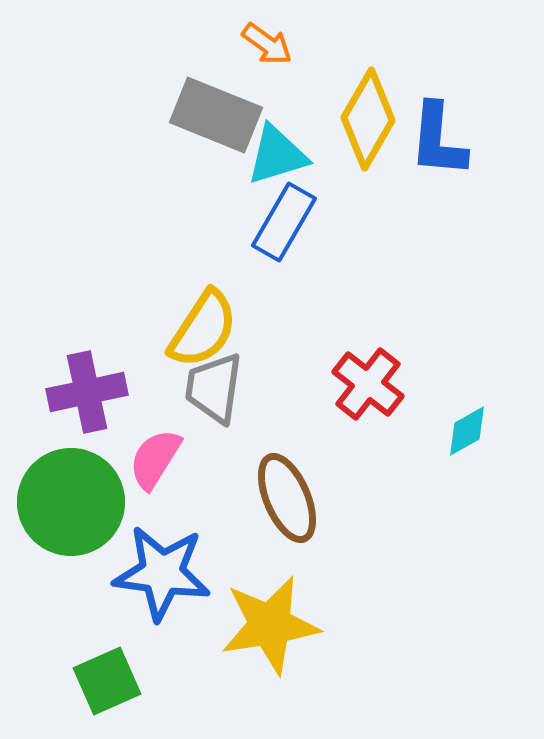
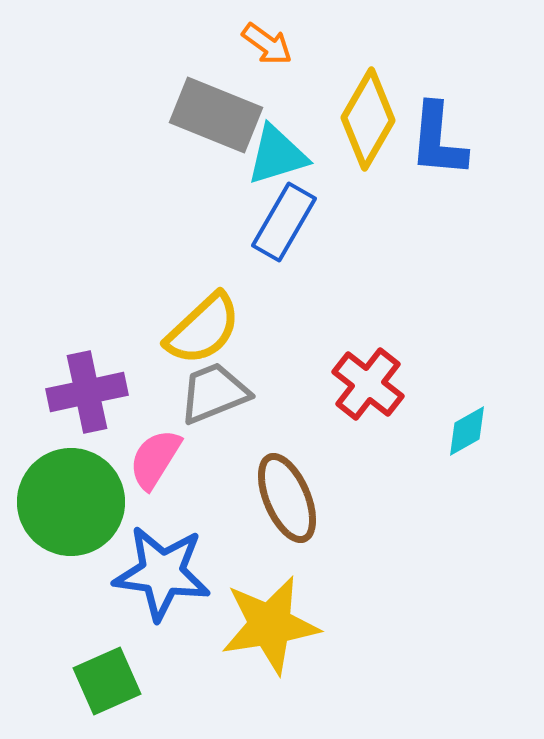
yellow semicircle: rotated 14 degrees clockwise
gray trapezoid: moved 5 px down; rotated 60 degrees clockwise
